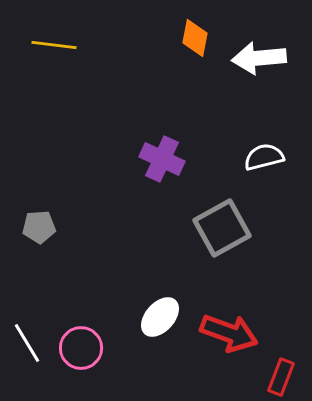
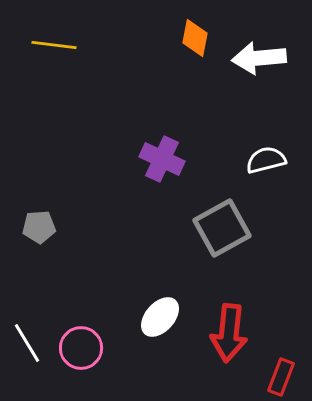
white semicircle: moved 2 px right, 3 px down
red arrow: rotated 76 degrees clockwise
